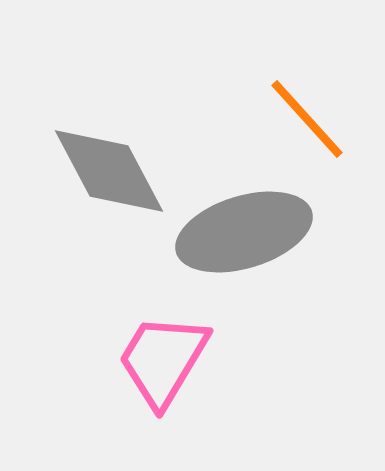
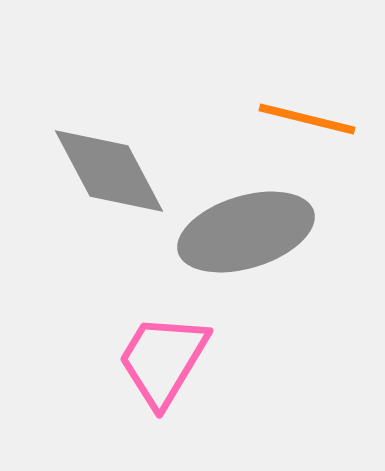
orange line: rotated 34 degrees counterclockwise
gray ellipse: moved 2 px right
